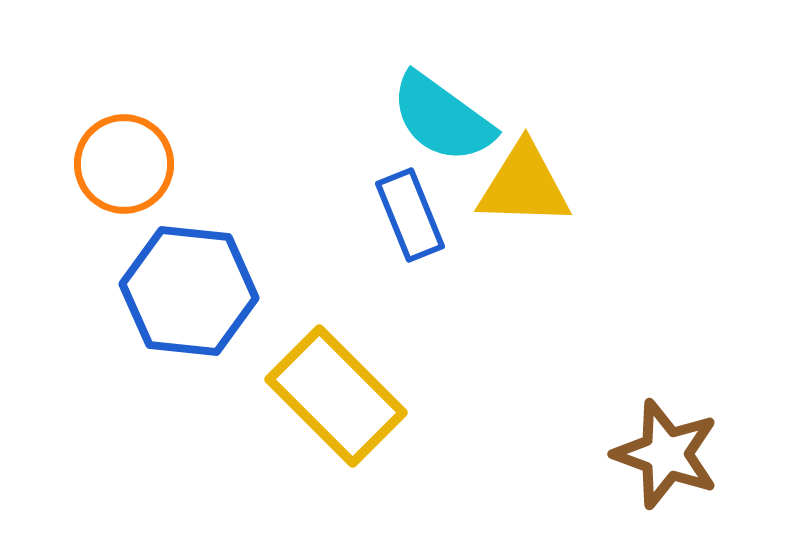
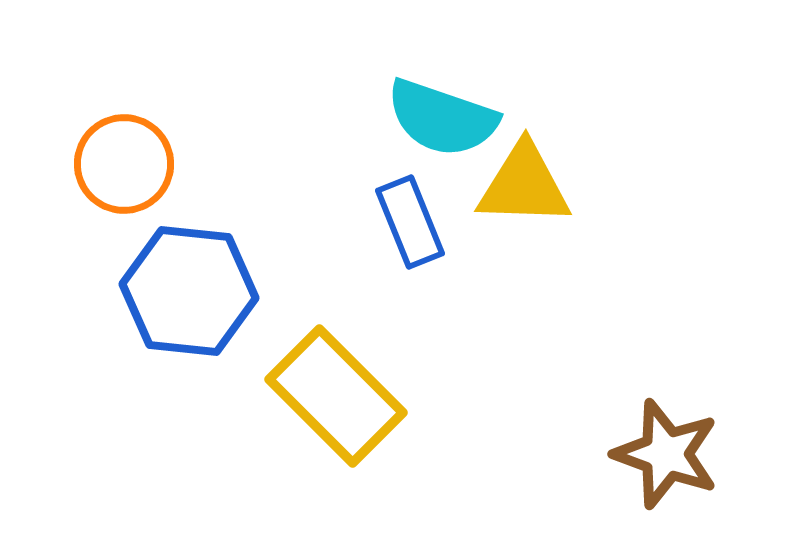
cyan semicircle: rotated 17 degrees counterclockwise
blue rectangle: moved 7 px down
